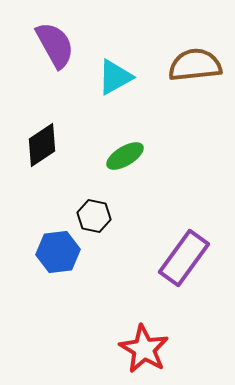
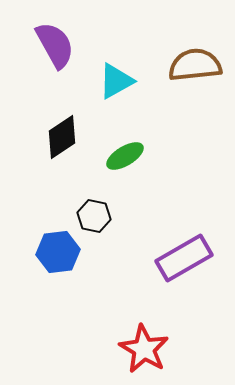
cyan triangle: moved 1 px right, 4 px down
black diamond: moved 20 px right, 8 px up
purple rectangle: rotated 24 degrees clockwise
